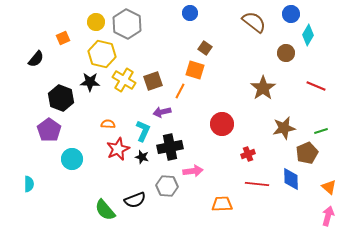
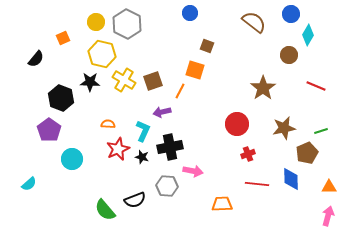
brown square at (205, 48): moved 2 px right, 2 px up; rotated 16 degrees counterclockwise
brown circle at (286, 53): moved 3 px right, 2 px down
red circle at (222, 124): moved 15 px right
pink arrow at (193, 171): rotated 18 degrees clockwise
cyan semicircle at (29, 184): rotated 49 degrees clockwise
orange triangle at (329, 187): rotated 42 degrees counterclockwise
